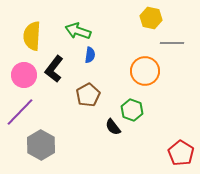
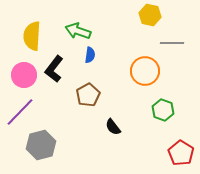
yellow hexagon: moved 1 px left, 3 px up
green hexagon: moved 31 px right
gray hexagon: rotated 16 degrees clockwise
